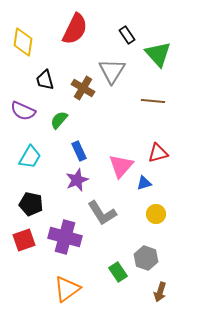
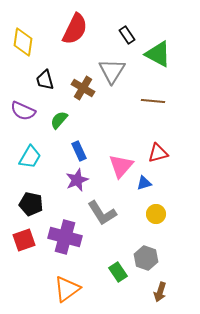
green triangle: rotated 20 degrees counterclockwise
